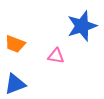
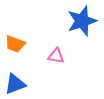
blue star: moved 5 px up
